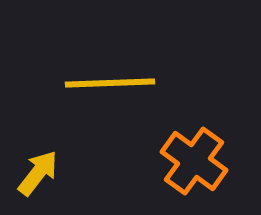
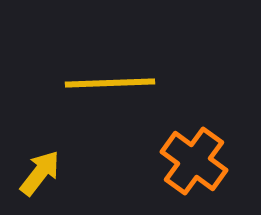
yellow arrow: moved 2 px right
